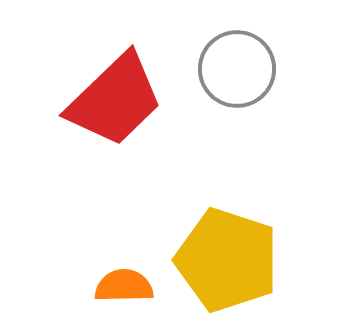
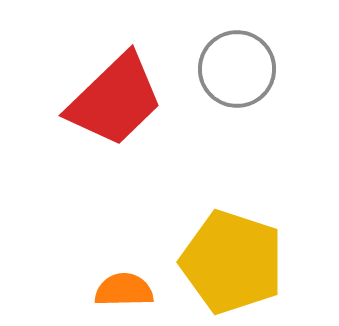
yellow pentagon: moved 5 px right, 2 px down
orange semicircle: moved 4 px down
